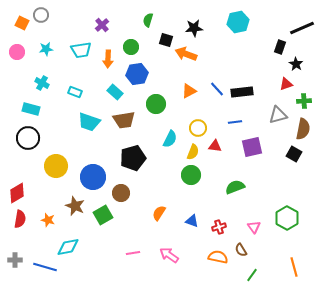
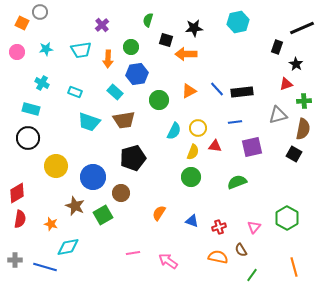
gray circle at (41, 15): moved 1 px left, 3 px up
black rectangle at (280, 47): moved 3 px left
orange arrow at (186, 54): rotated 20 degrees counterclockwise
green circle at (156, 104): moved 3 px right, 4 px up
cyan semicircle at (170, 139): moved 4 px right, 8 px up
green circle at (191, 175): moved 2 px down
green semicircle at (235, 187): moved 2 px right, 5 px up
orange star at (48, 220): moved 3 px right, 4 px down
pink triangle at (254, 227): rotated 16 degrees clockwise
pink arrow at (169, 255): moved 1 px left, 6 px down
